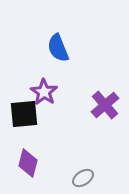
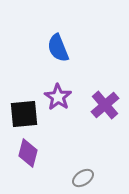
purple star: moved 14 px right, 5 px down
purple diamond: moved 10 px up
